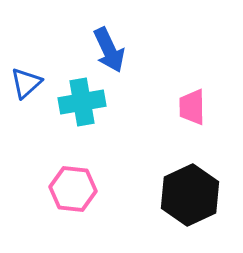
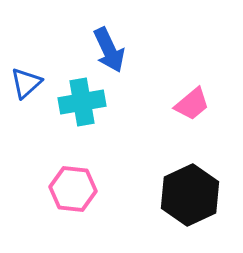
pink trapezoid: moved 3 px up; rotated 129 degrees counterclockwise
